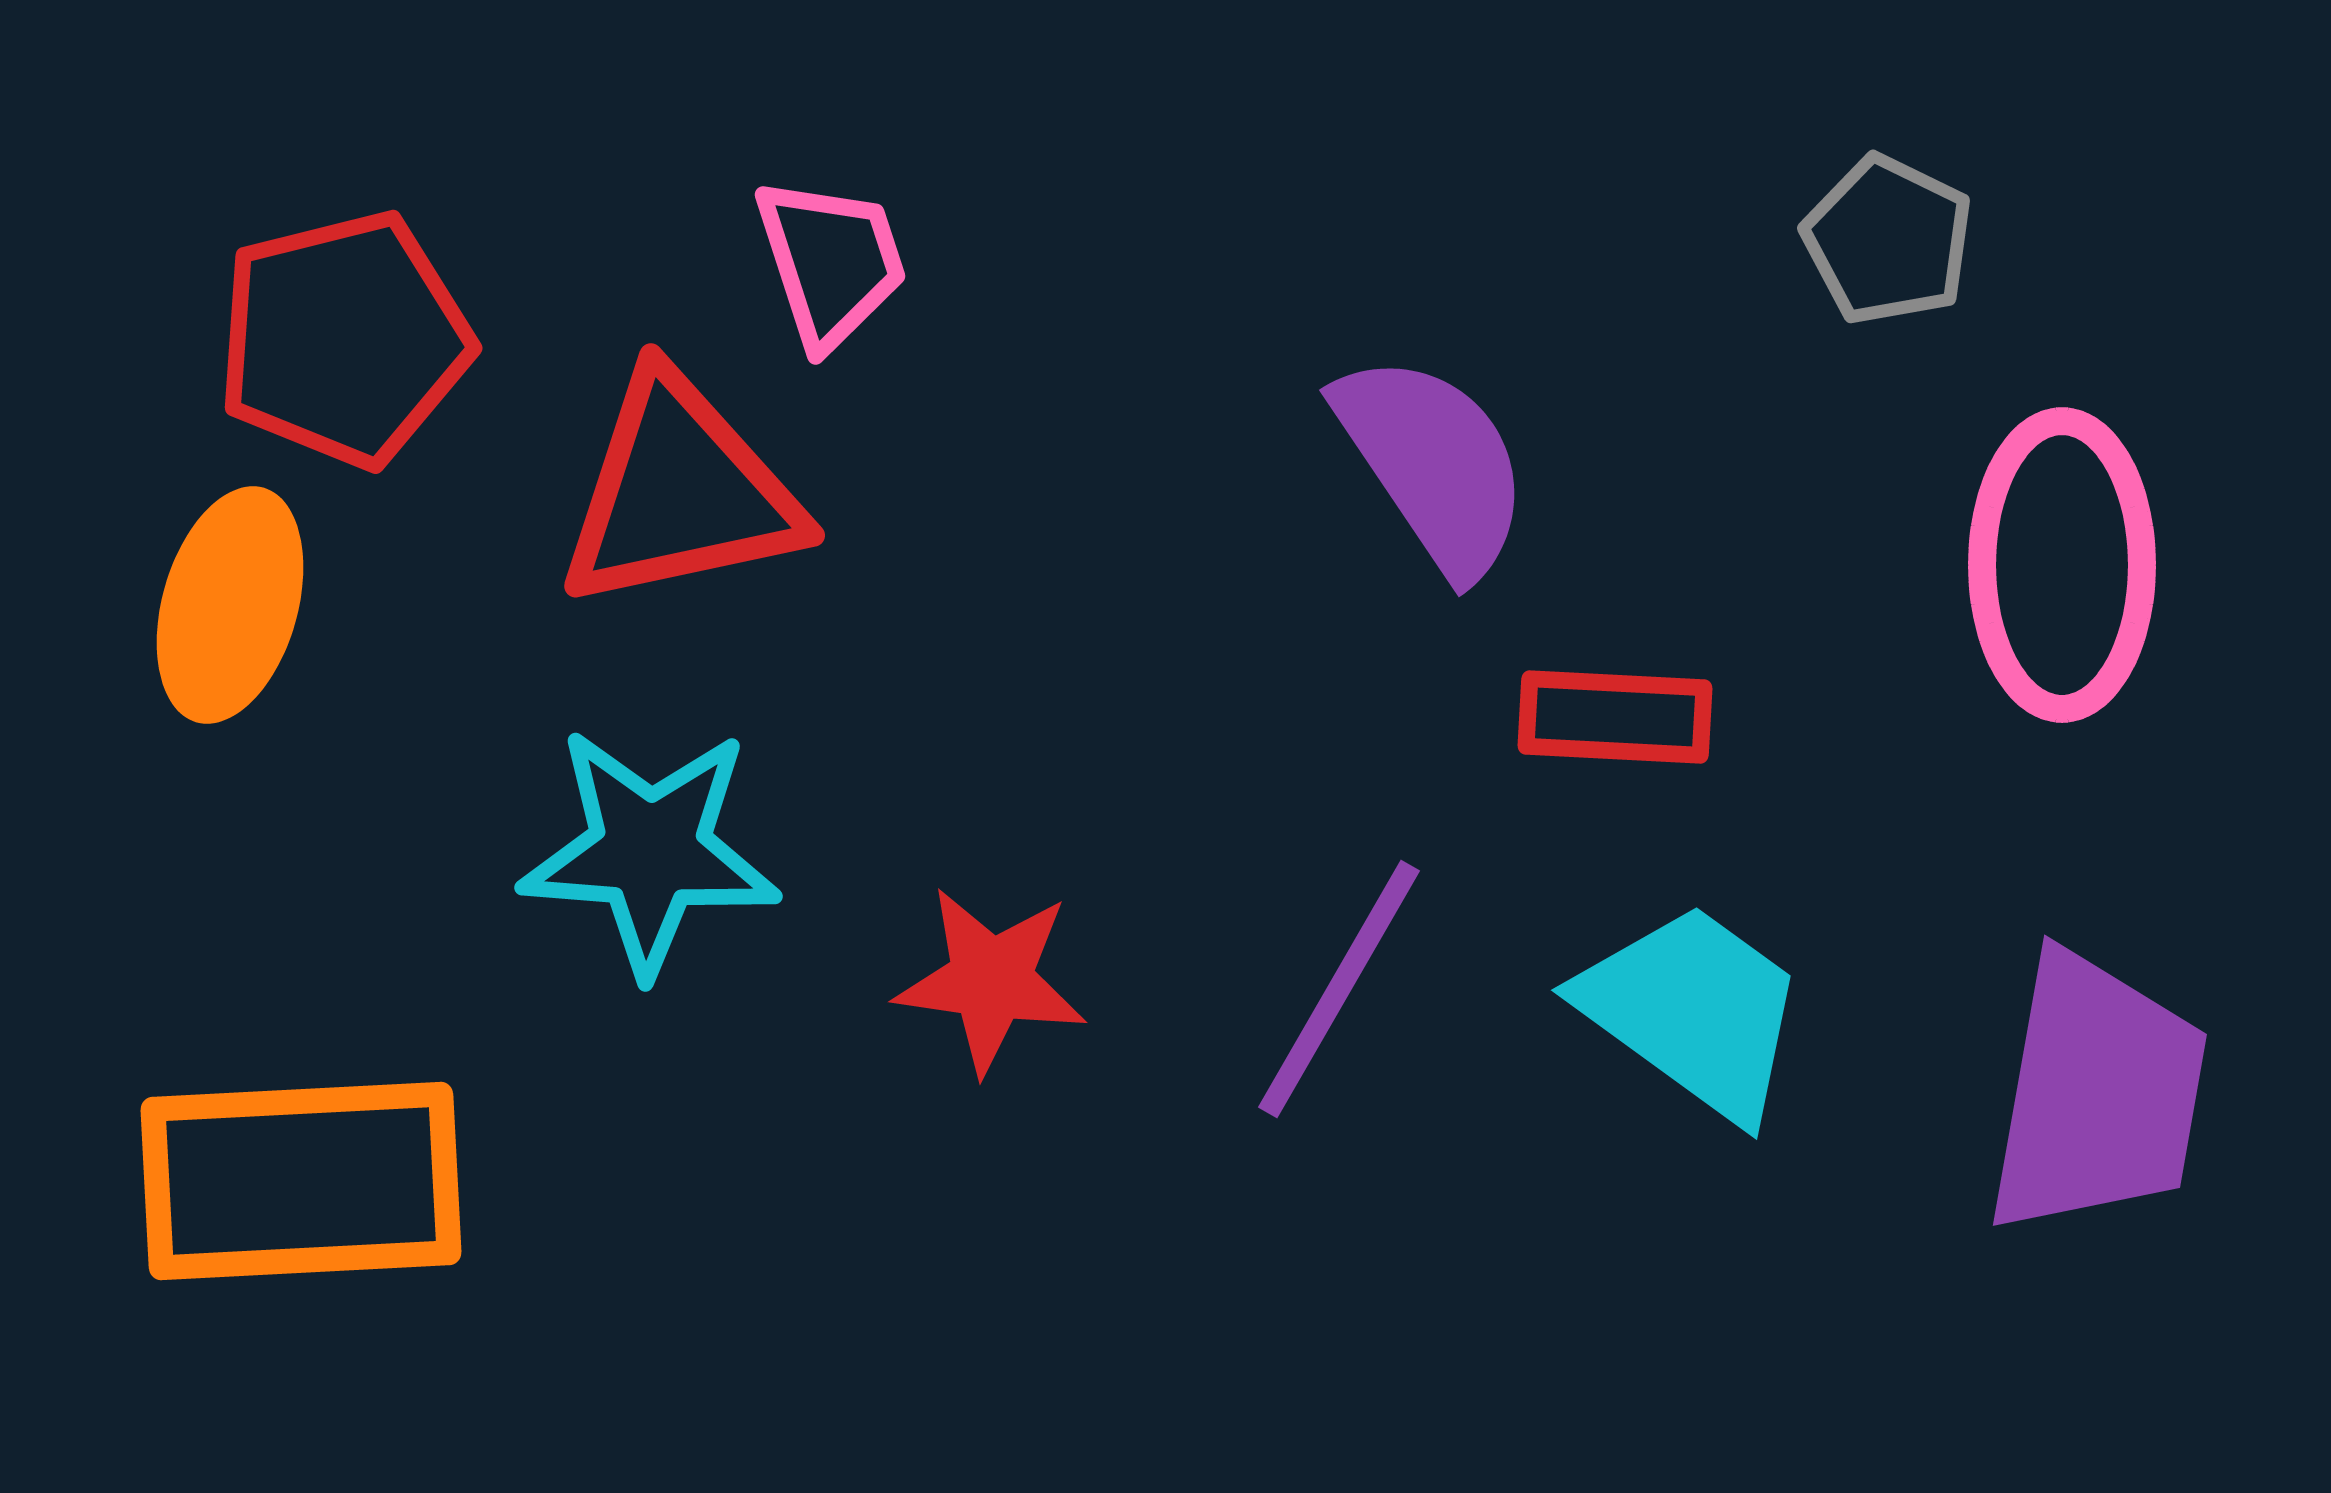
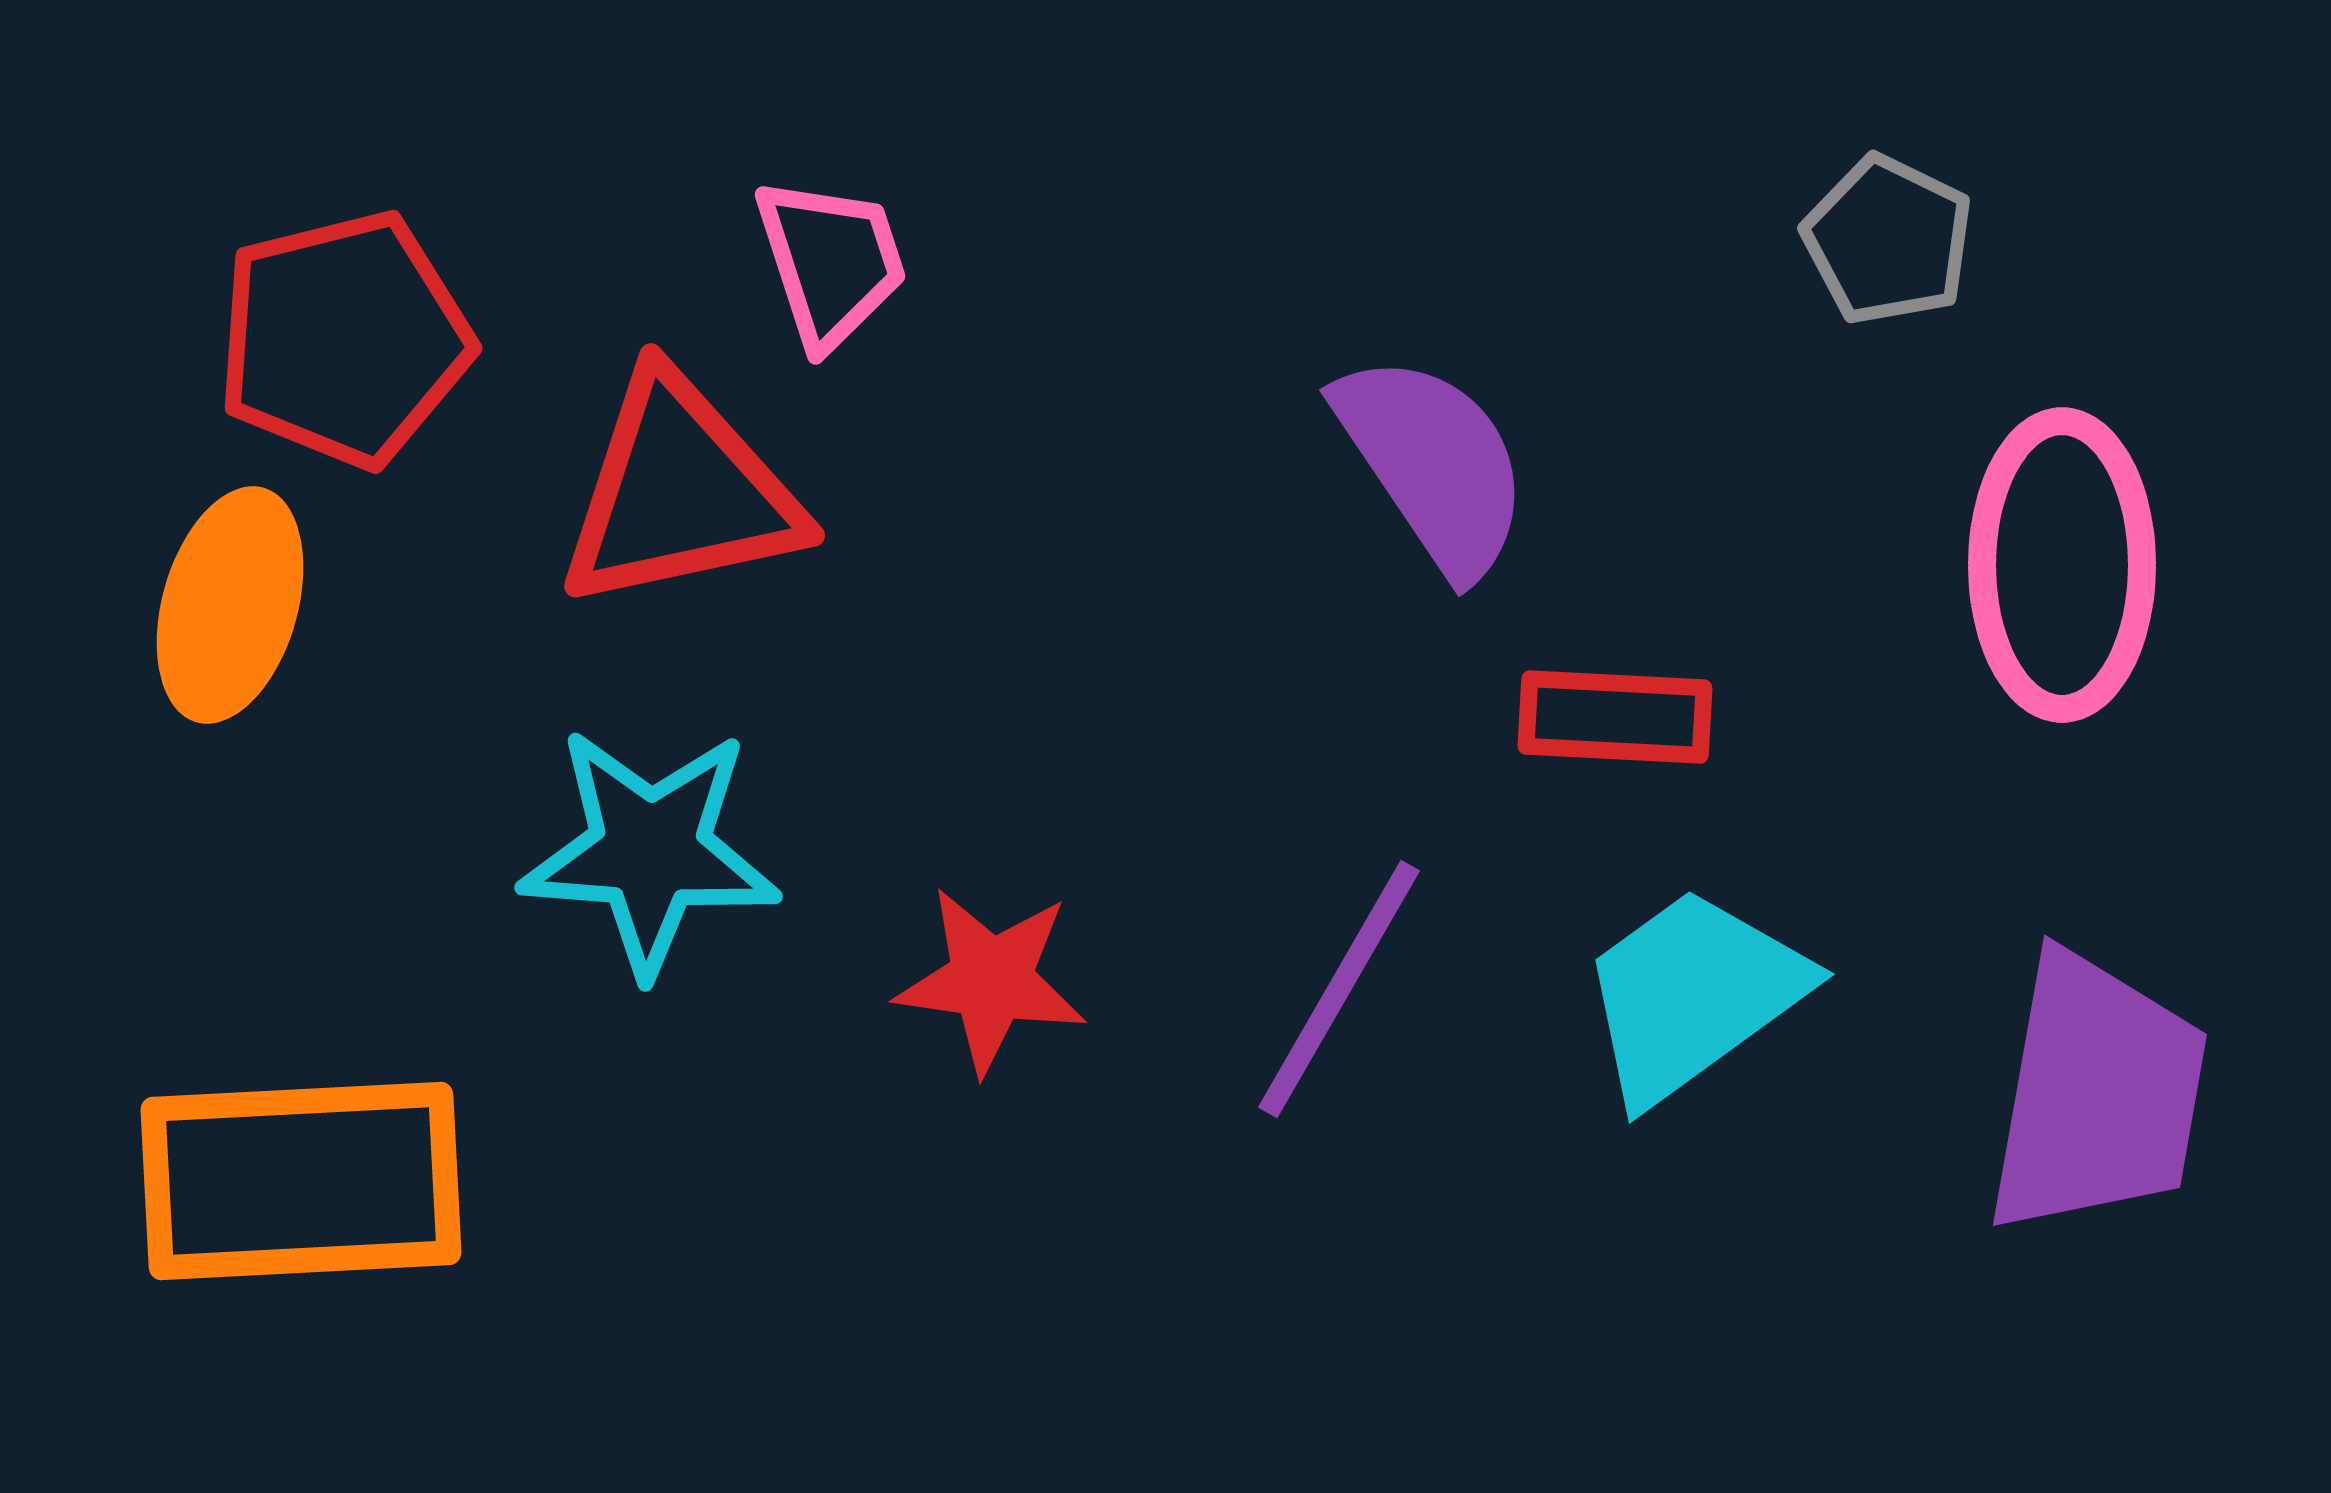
cyan trapezoid: moved 16 px up; rotated 72 degrees counterclockwise
